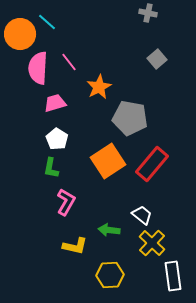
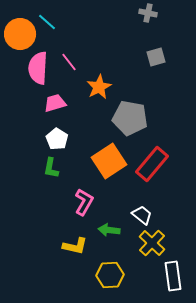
gray square: moved 1 px left, 2 px up; rotated 24 degrees clockwise
orange square: moved 1 px right
pink L-shape: moved 18 px right
